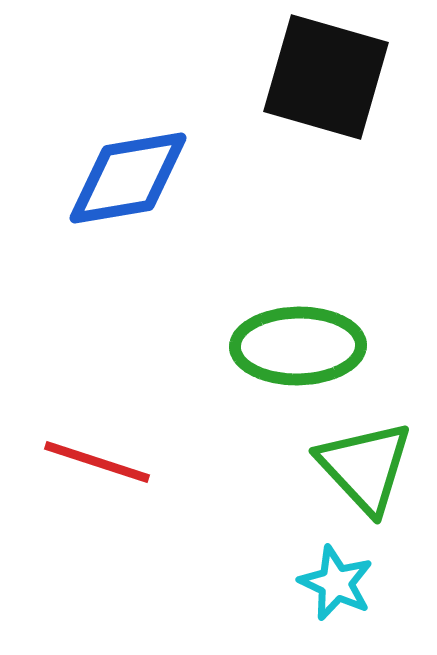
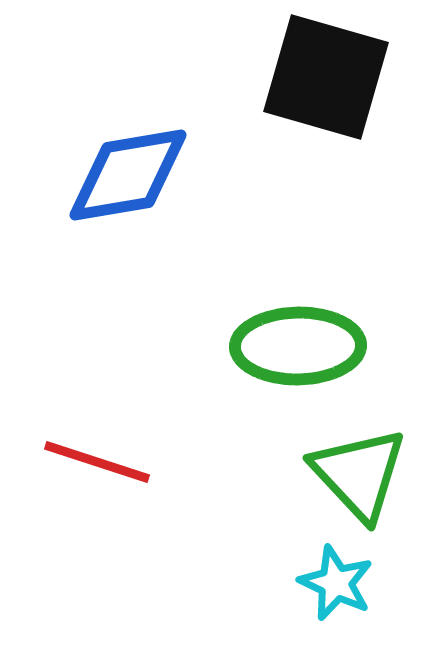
blue diamond: moved 3 px up
green triangle: moved 6 px left, 7 px down
